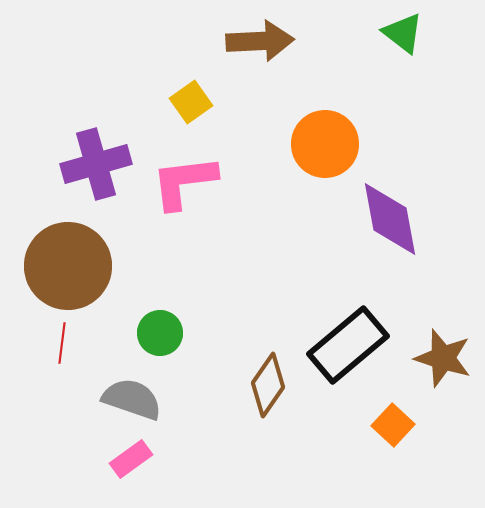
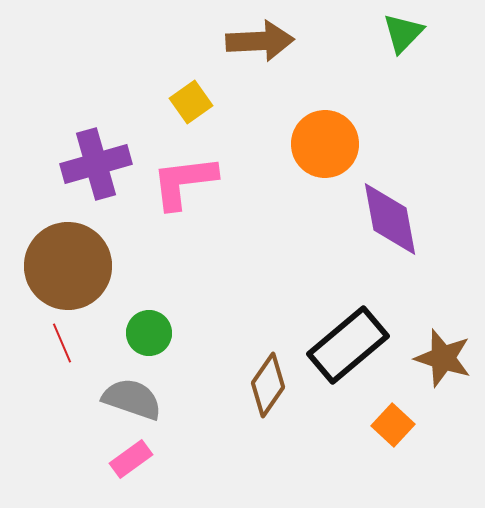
green triangle: rotated 36 degrees clockwise
green circle: moved 11 px left
red line: rotated 30 degrees counterclockwise
